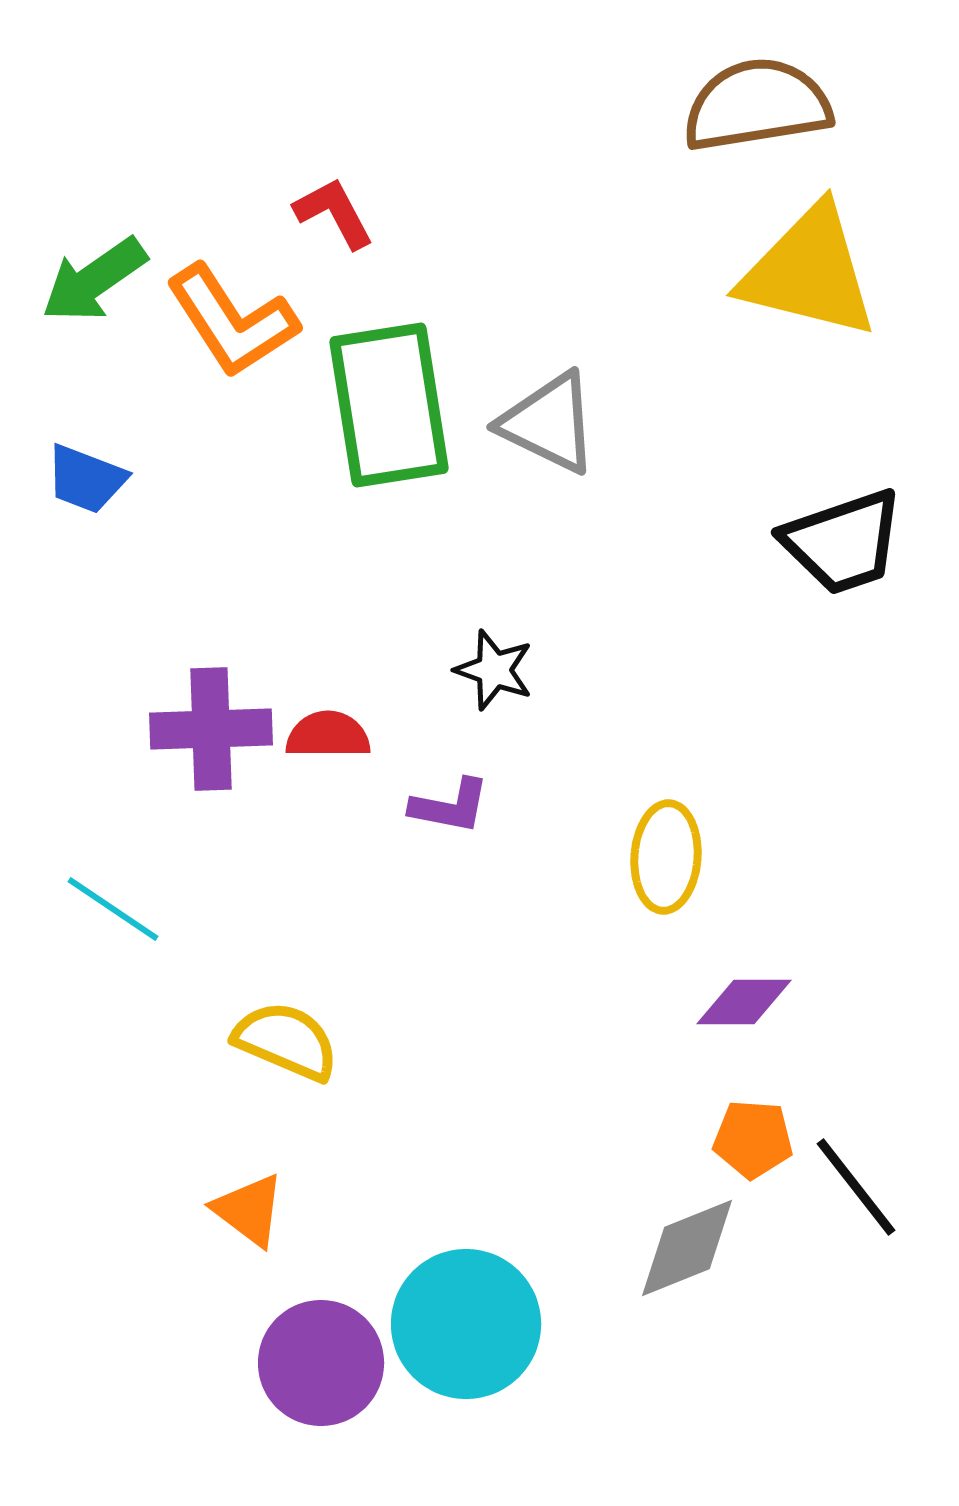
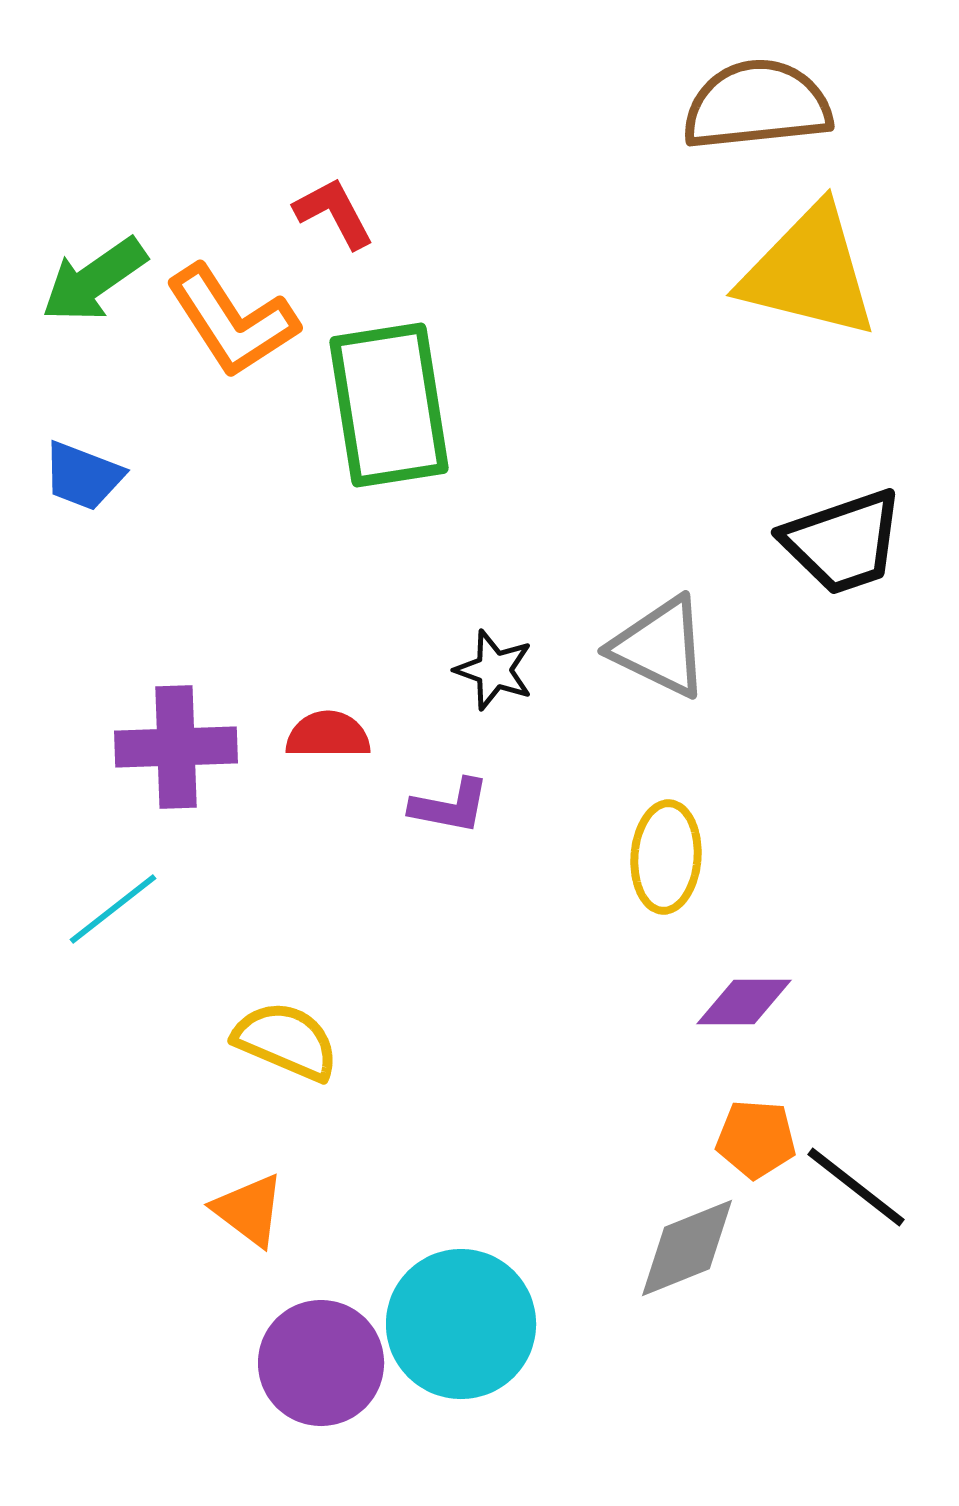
brown semicircle: rotated 3 degrees clockwise
gray triangle: moved 111 px right, 224 px down
blue trapezoid: moved 3 px left, 3 px up
purple cross: moved 35 px left, 18 px down
cyan line: rotated 72 degrees counterclockwise
orange pentagon: moved 3 px right
black line: rotated 14 degrees counterclockwise
cyan circle: moved 5 px left
